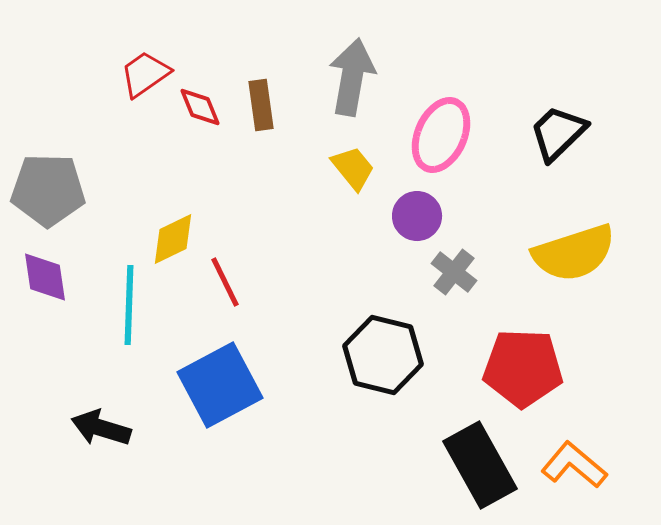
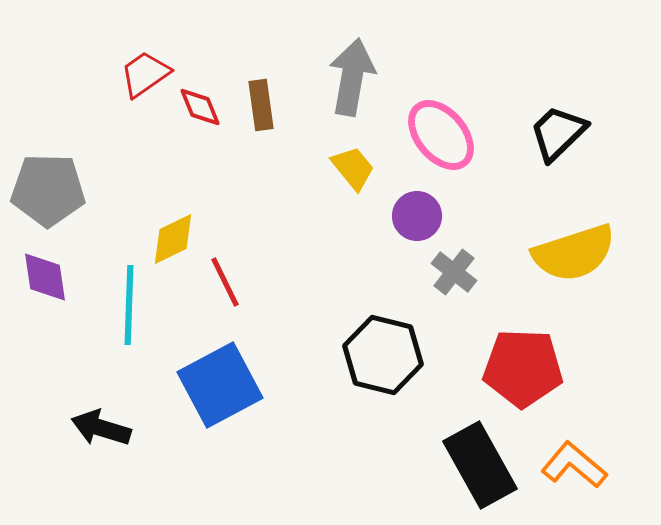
pink ellipse: rotated 64 degrees counterclockwise
